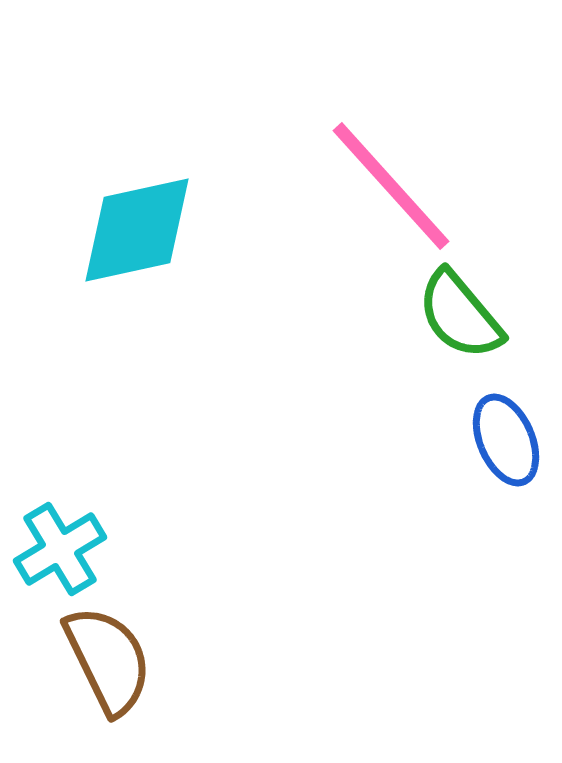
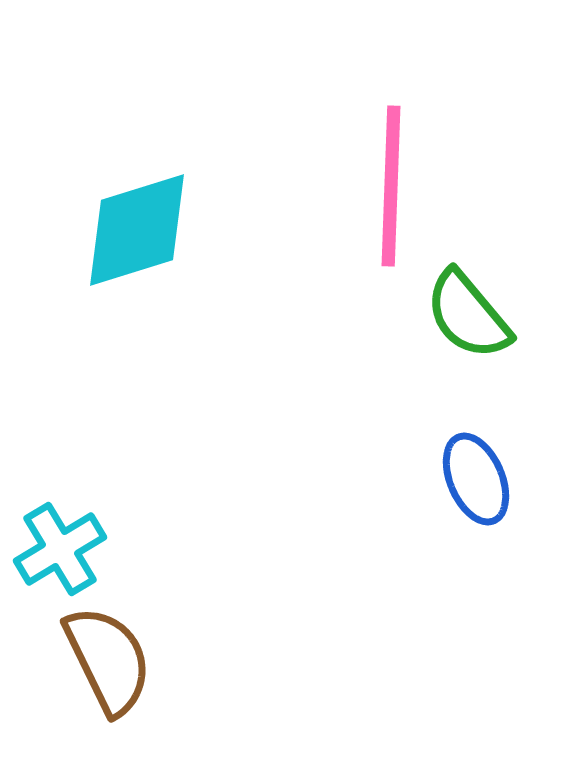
pink line: rotated 44 degrees clockwise
cyan diamond: rotated 5 degrees counterclockwise
green semicircle: moved 8 px right
blue ellipse: moved 30 px left, 39 px down
